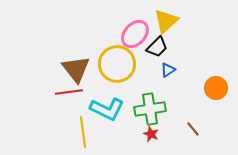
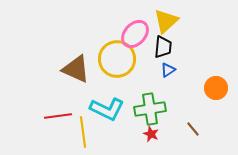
black trapezoid: moved 6 px right; rotated 40 degrees counterclockwise
yellow circle: moved 5 px up
brown triangle: rotated 28 degrees counterclockwise
red line: moved 11 px left, 24 px down
